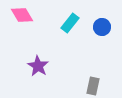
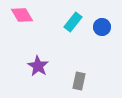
cyan rectangle: moved 3 px right, 1 px up
gray rectangle: moved 14 px left, 5 px up
